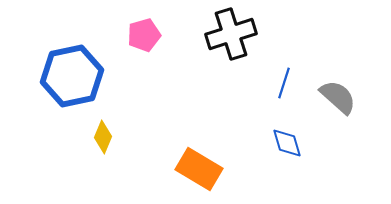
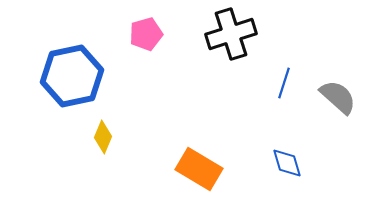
pink pentagon: moved 2 px right, 1 px up
blue diamond: moved 20 px down
